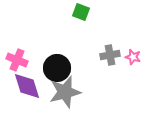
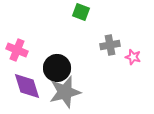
gray cross: moved 10 px up
pink cross: moved 10 px up
